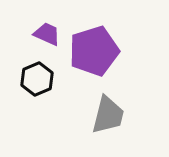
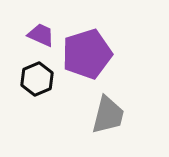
purple trapezoid: moved 6 px left, 1 px down
purple pentagon: moved 7 px left, 3 px down
